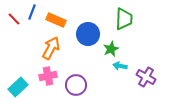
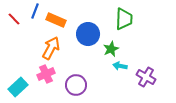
blue line: moved 3 px right, 1 px up
pink cross: moved 2 px left, 2 px up; rotated 12 degrees counterclockwise
